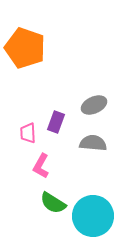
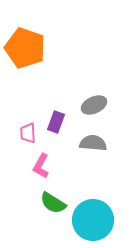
cyan circle: moved 4 px down
